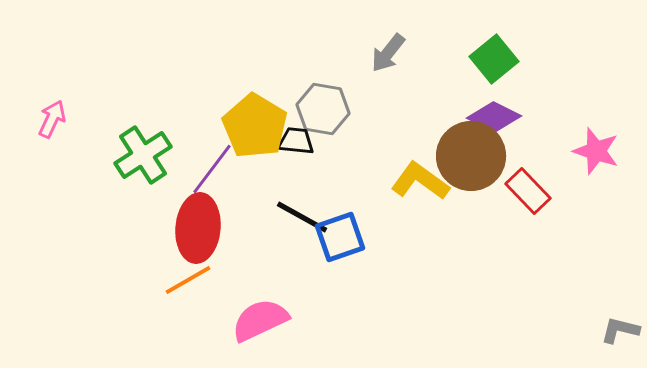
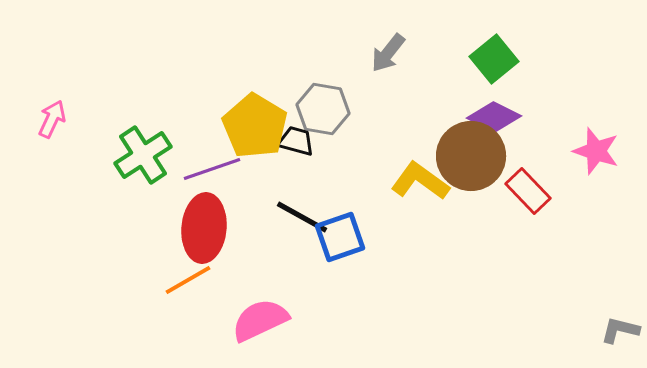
black trapezoid: rotated 9 degrees clockwise
purple line: rotated 34 degrees clockwise
red ellipse: moved 6 px right
